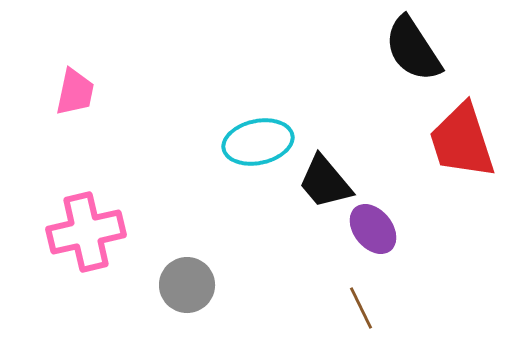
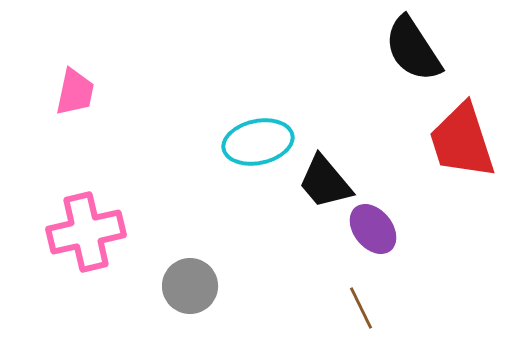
gray circle: moved 3 px right, 1 px down
